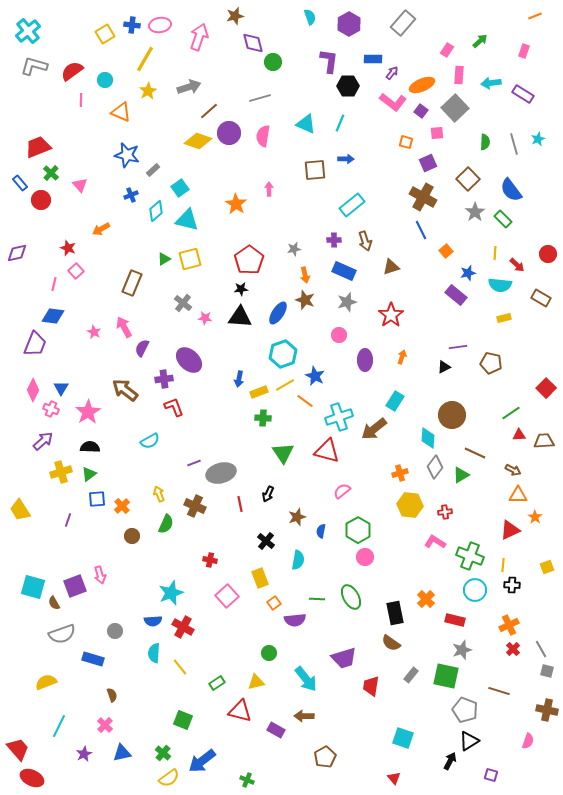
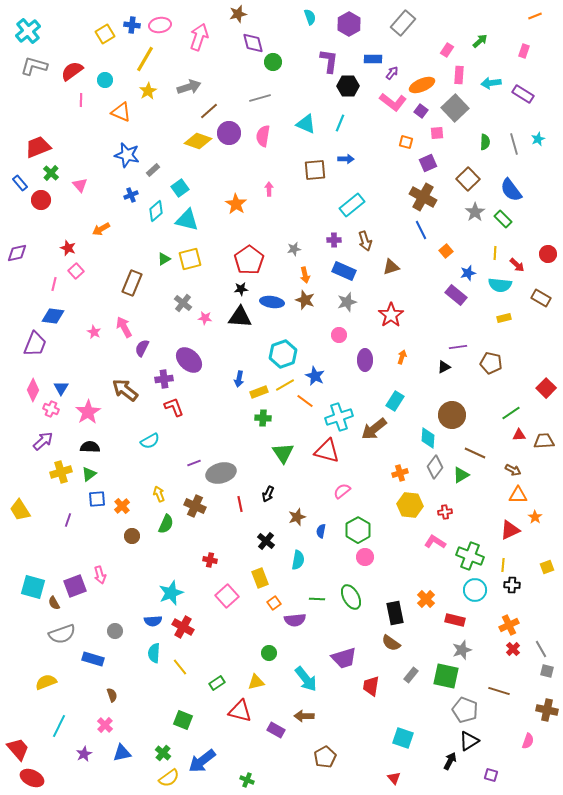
brown star at (235, 16): moved 3 px right, 2 px up
blue ellipse at (278, 313): moved 6 px left, 11 px up; rotated 65 degrees clockwise
